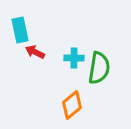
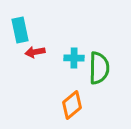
red arrow: rotated 36 degrees counterclockwise
green semicircle: rotated 8 degrees counterclockwise
